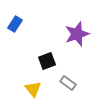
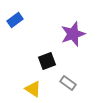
blue rectangle: moved 4 px up; rotated 21 degrees clockwise
purple star: moved 4 px left
yellow triangle: rotated 18 degrees counterclockwise
